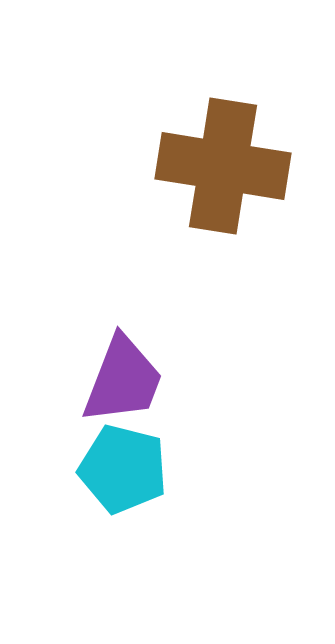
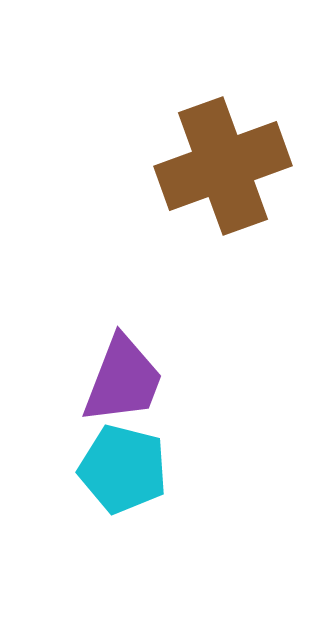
brown cross: rotated 29 degrees counterclockwise
